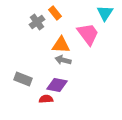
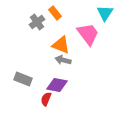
orange triangle: rotated 18 degrees clockwise
red semicircle: rotated 64 degrees counterclockwise
